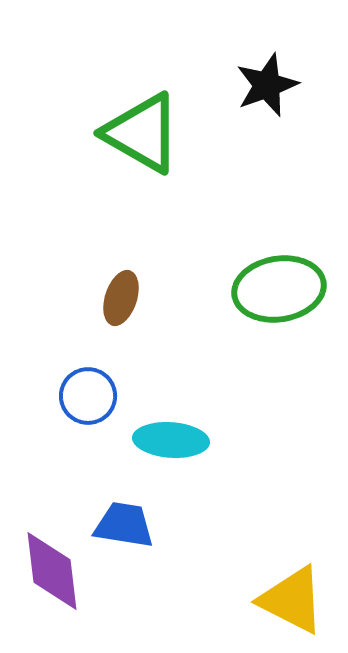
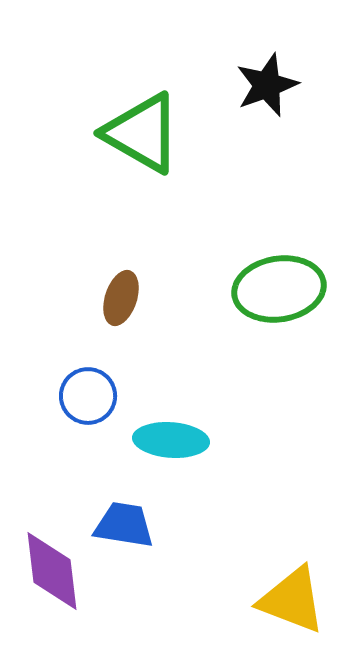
yellow triangle: rotated 6 degrees counterclockwise
